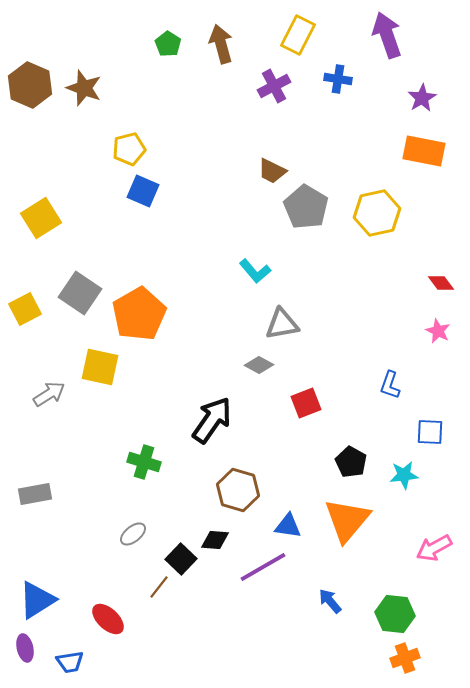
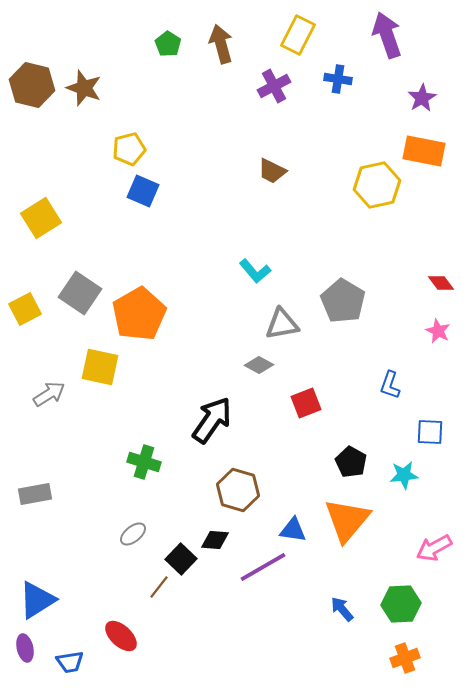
brown hexagon at (30, 85): moved 2 px right; rotated 9 degrees counterclockwise
gray pentagon at (306, 207): moved 37 px right, 94 px down
yellow hexagon at (377, 213): moved 28 px up
blue triangle at (288, 526): moved 5 px right, 4 px down
blue arrow at (330, 601): moved 12 px right, 8 px down
green hexagon at (395, 614): moved 6 px right, 10 px up; rotated 9 degrees counterclockwise
red ellipse at (108, 619): moved 13 px right, 17 px down
